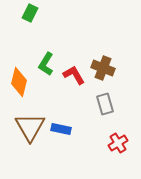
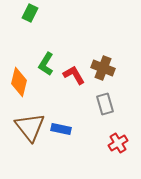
brown triangle: rotated 8 degrees counterclockwise
